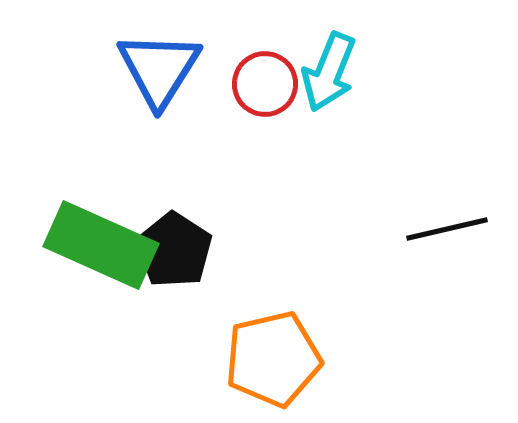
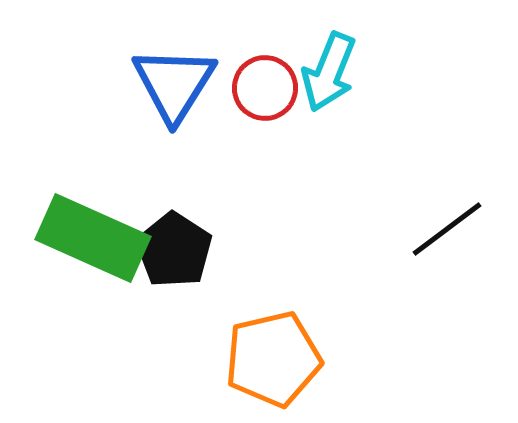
blue triangle: moved 15 px right, 15 px down
red circle: moved 4 px down
black line: rotated 24 degrees counterclockwise
green rectangle: moved 8 px left, 7 px up
